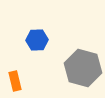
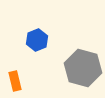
blue hexagon: rotated 20 degrees counterclockwise
